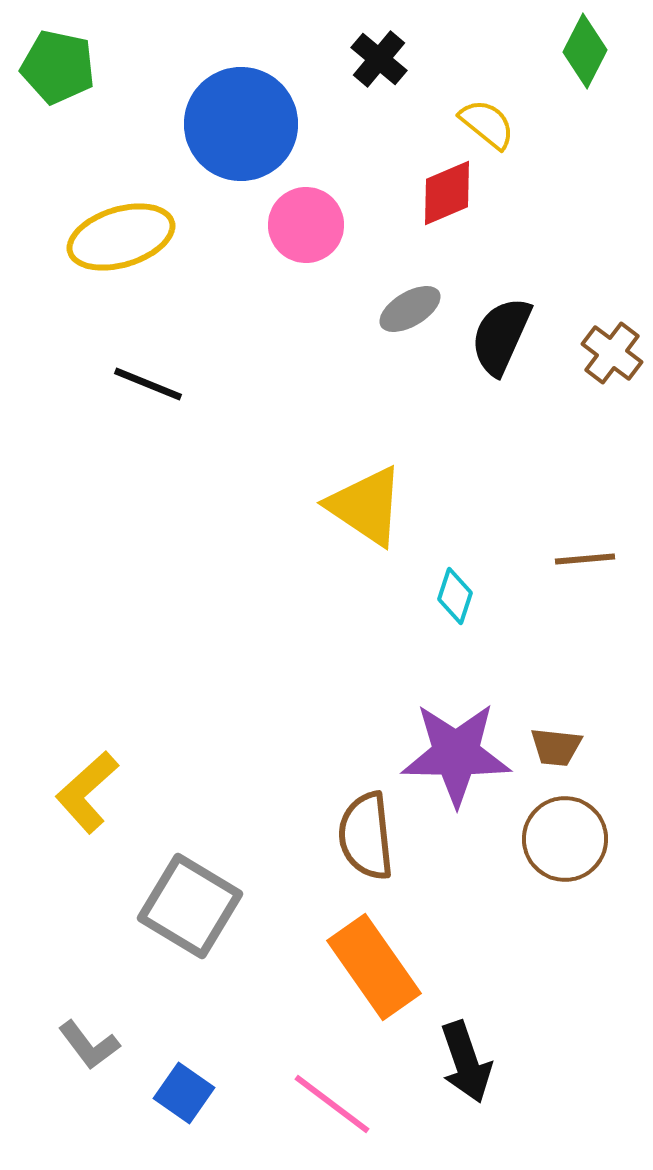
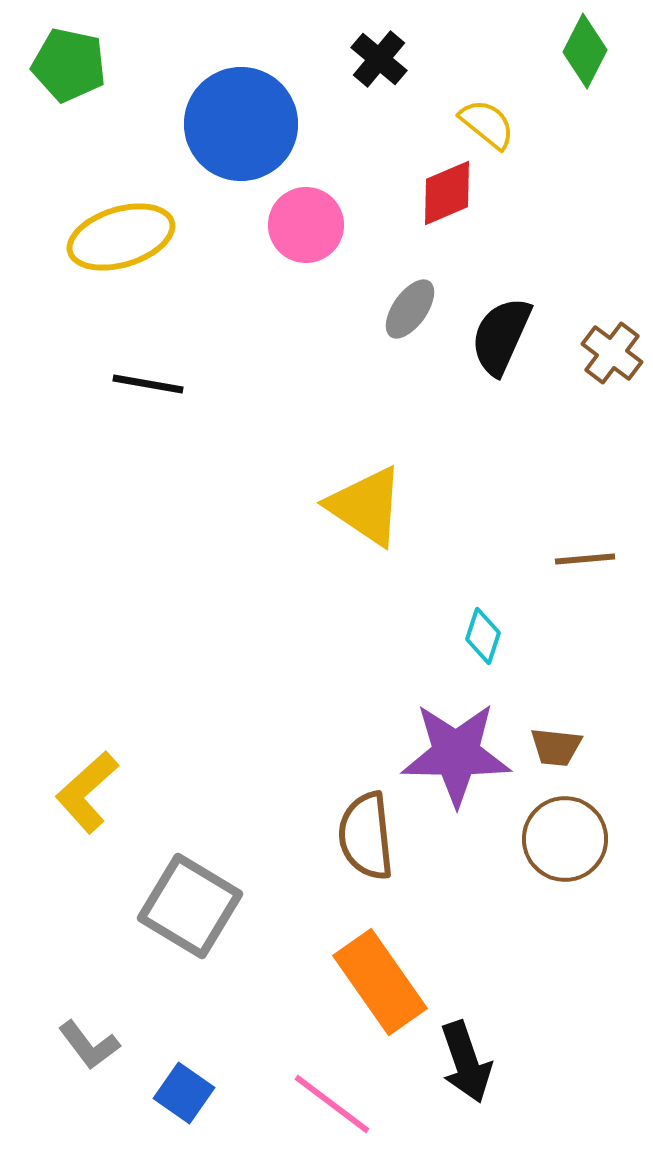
green pentagon: moved 11 px right, 2 px up
gray ellipse: rotated 24 degrees counterclockwise
black line: rotated 12 degrees counterclockwise
cyan diamond: moved 28 px right, 40 px down
orange rectangle: moved 6 px right, 15 px down
